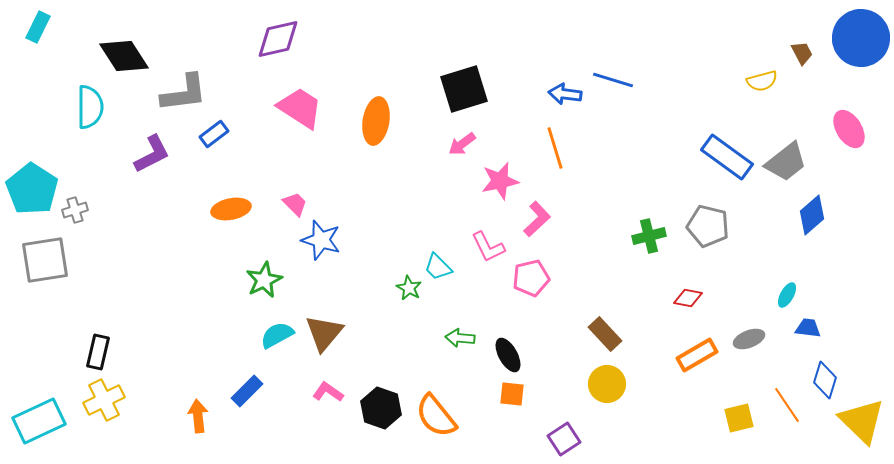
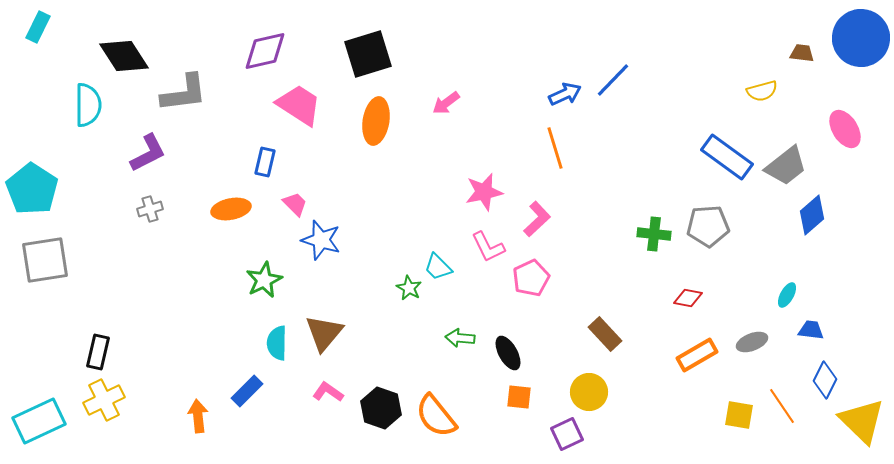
purple diamond at (278, 39): moved 13 px left, 12 px down
brown trapezoid at (802, 53): rotated 55 degrees counterclockwise
blue line at (613, 80): rotated 63 degrees counterclockwise
yellow semicircle at (762, 81): moved 10 px down
black square at (464, 89): moved 96 px left, 35 px up
blue arrow at (565, 94): rotated 148 degrees clockwise
cyan semicircle at (90, 107): moved 2 px left, 2 px up
pink trapezoid at (300, 108): moved 1 px left, 3 px up
pink ellipse at (849, 129): moved 4 px left
blue rectangle at (214, 134): moved 51 px right, 28 px down; rotated 40 degrees counterclockwise
pink arrow at (462, 144): moved 16 px left, 41 px up
purple L-shape at (152, 154): moved 4 px left, 1 px up
gray trapezoid at (786, 162): moved 4 px down
pink star at (500, 181): moved 16 px left, 11 px down
gray cross at (75, 210): moved 75 px right, 1 px up
gray pentagon at (708, 226): rotated 18 degrees counterclockwise
green cross at (649, 236): moved 5 px right, 2 px up; rotated 20 degrees clockwise
pink pentagon at (531, 278): rotated 12 degrees counterclockwise
blue trapezoid at (808, 328): moved 3 px right, 2 px down
cyan semicircle at (277, 335): moved 8 px down; rotated 60 degrees counterclockwise
gray ellipse at (749, 339): moved 3 px right, 3 px down
black ellipse at (508, 355): moved 2 px up
blue diamond at (825, 380): rotated 9 degrees clockwise
yellow circle at (607, 384): moved 18 px left, 8 px down
orange square at (512, 394): moved 7 px right, 3 px down
orange line at (787, 405): moved 5 px left, 1 px down
yellow square at (739, 418): moved 3 px up; rotated 24 degrees clockwise
purple square at (564, 439): moved 3 px right, 5 px up; rotated 8 degrees clockwise
